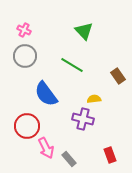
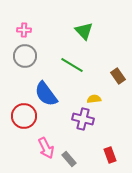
pink cross: rotated 24 degrees counterclockwise
red circle: moved 3 px left, 10 px up
